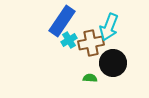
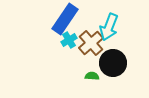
blue rectangle: moved 3 px right, 2 px up
brown cross: rotated 30 degrees counterclockwise
green semicircle: moved 2 px right, 2 px up
